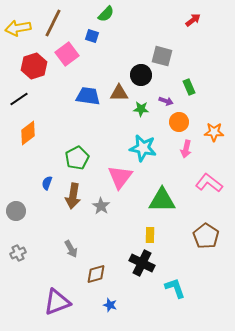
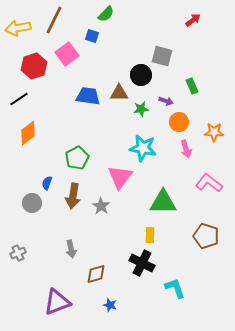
brown line: moved 1 px right, 3 px up
green rectangle: moved 3 px right, 1 px up
green star: rotated 14 degrees counterclockwise
pink arrow: rotated 30 degrees counterclockwise
green triangle: moved 1 px right, 2 px down
gray circle: moved 16 px right, 8 px up
brown pentagon: rotated 15 degrees counterclockwise
gray arrow: rotated 18 degrees clockwise
